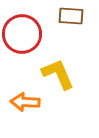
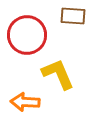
brown rectangle: moved 2 px right
red circle: moved 5 px right, 1 px down
